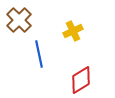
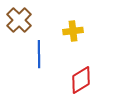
yellow cross: rotated 18 degrees clockwise
blue line: rotated 12 degrees clockwise
